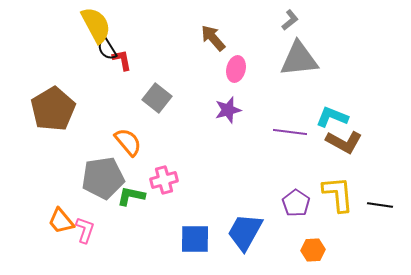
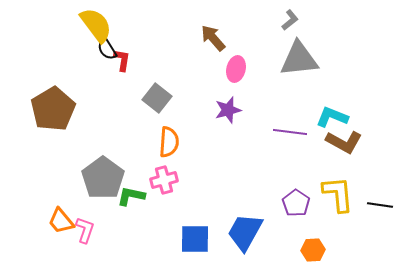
yellow semicircle: rotated 9 degrees counterclockwise
red L-shape: rotated 20 degrees clockwise
orange semicircle: moved 41 px right; rotated 44 degrees clockwise
gray pentagon: rotated 27 degrees counterclockwise
